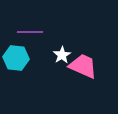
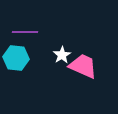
purple line: moved 5 px left
